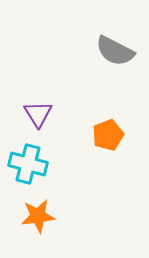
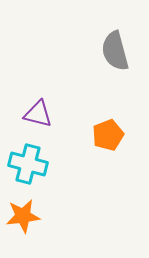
gray semicircle: rotated 48 degrees clockwise
purple triangle: rotated 44 degrees counterclockwise
orange star: moved 15 px left
